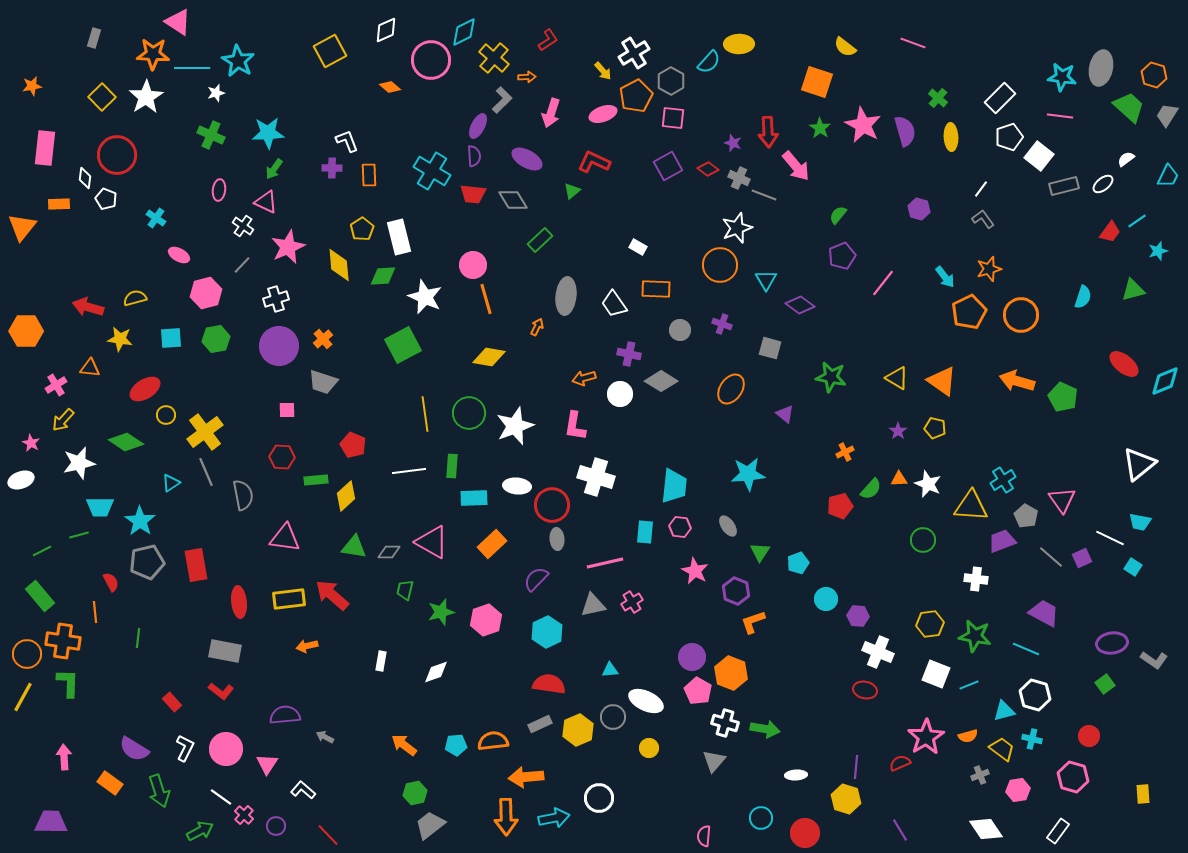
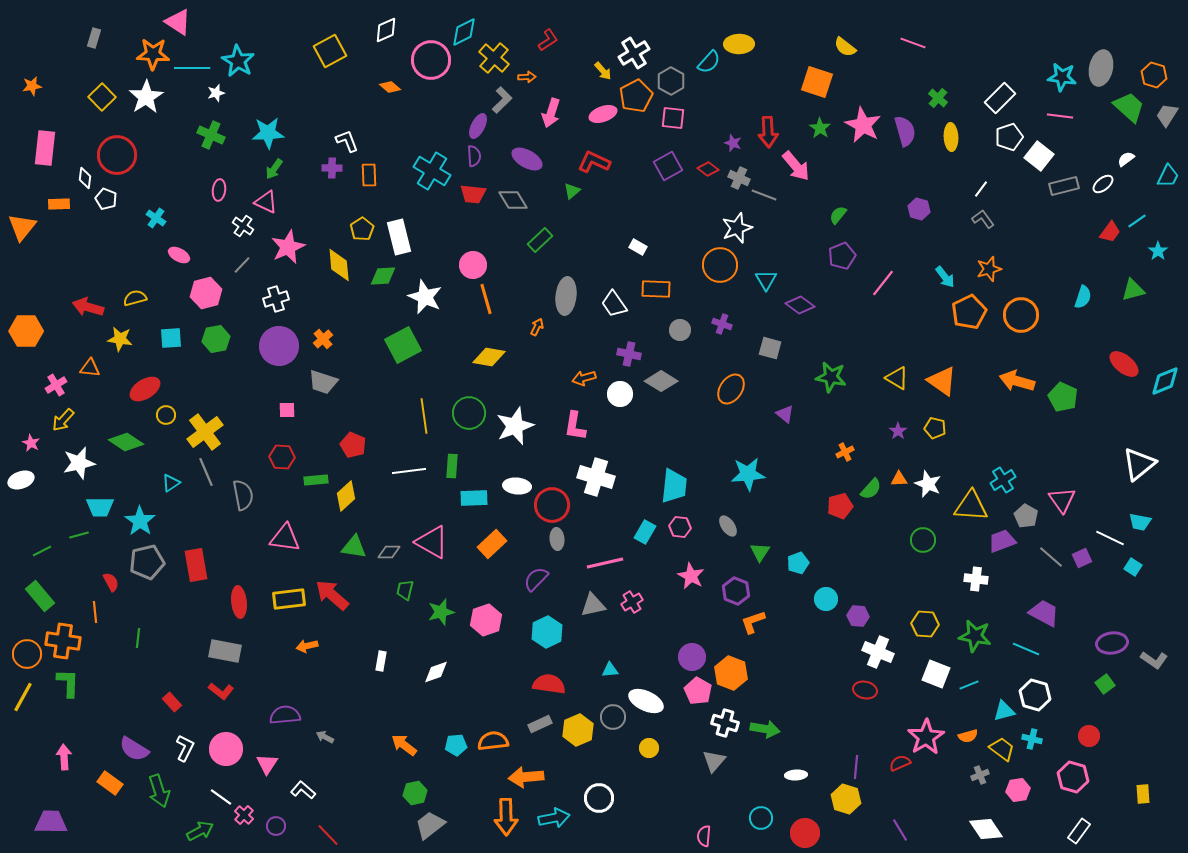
cyan star at (1158, 251): rotated 18 degrees counterclockwise
yellow line at (425, 414): moved 1 px left, 2 px down
cyan rectangle at (645, 532): rotated 25 degrees clockwise
pink star at (695, 571): moved 4 px left, 5 px down
yellow hexagon at (930, 624): moved 5 px left; rotated 12 degrees clockwise
white rectangle at (1058, 831): moved 21 px right
